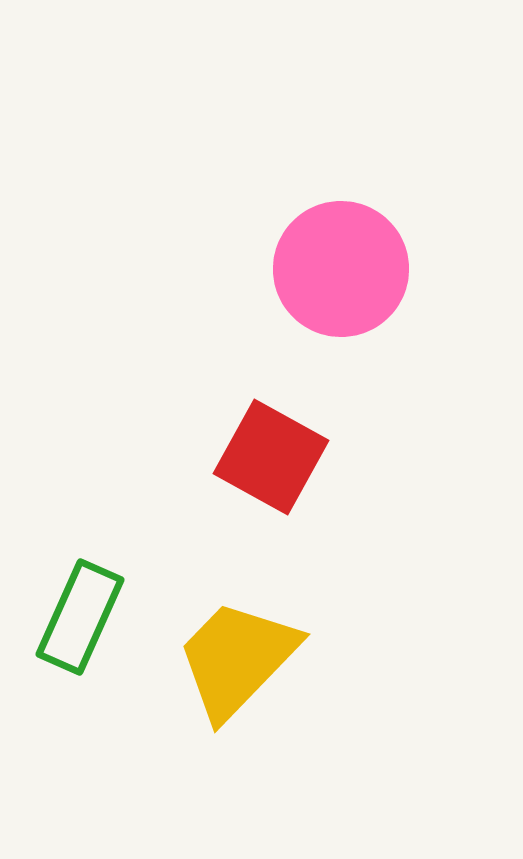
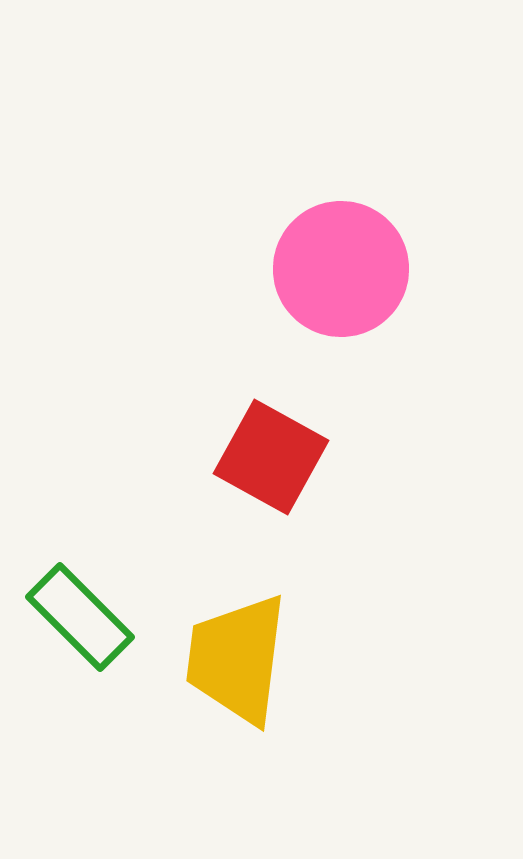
green rectangle: rotated 69 degrees counterclockwise
yellow trapezoid: rotated 37 degrees counterclockwise
